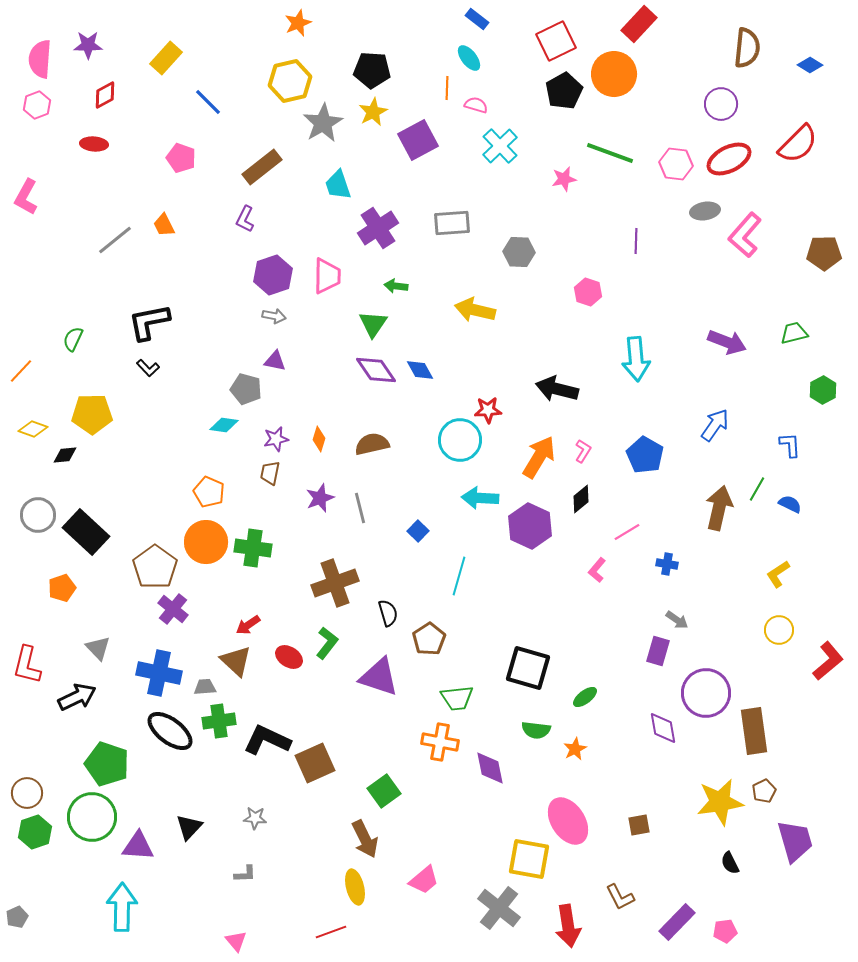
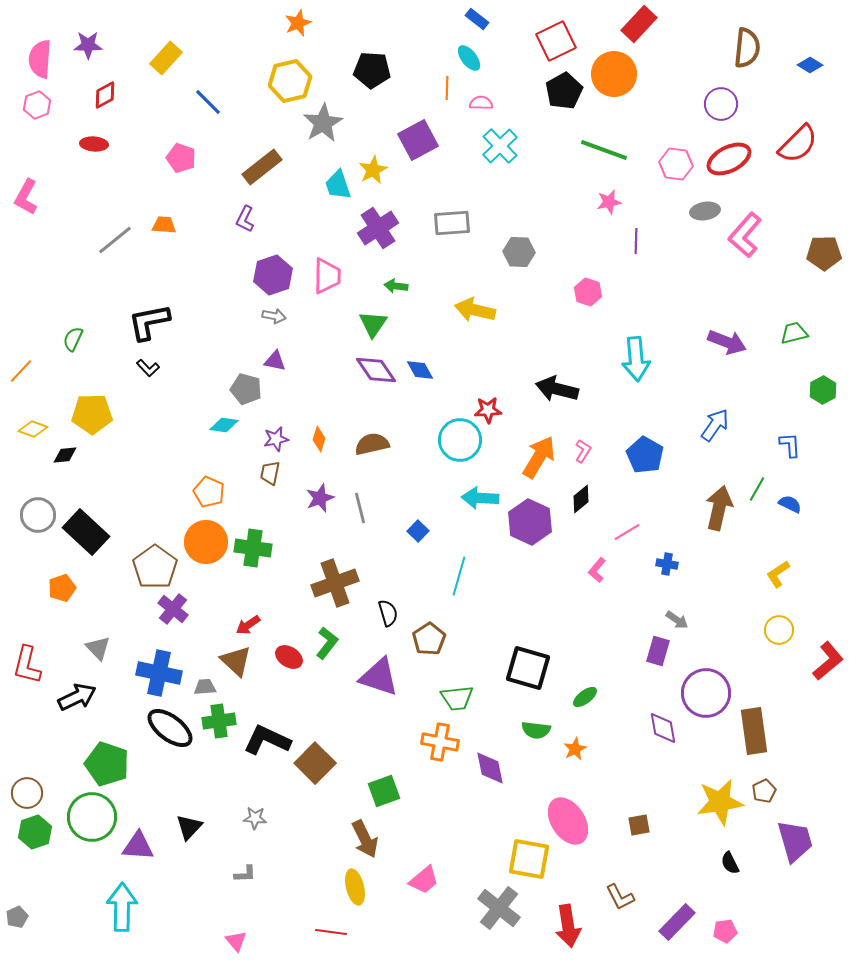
pink semicircle at (476, 105): moved 5 px right, 2 px up; rotated 15 degrees counterclockwise
yellow star at (373, 112): moved 58 px down
green line at (610, 153): moved 6 px left, 3 px up
pink star at (564, 179): moved 45 px right, 23 px down
orange trapezoid at (164, 225): rotated 120 degrees clockwise
purple hexagon at (530, 526): moved 4 px up
black ellipse at (170, 731): moved 3 px up
brown square at (315, 763): rotated 21 degrees counterclockwise
green square at (384, 791): rotated 16 degrees clockwise
red line at (331, 932): rotated 28 degrees clockwise
